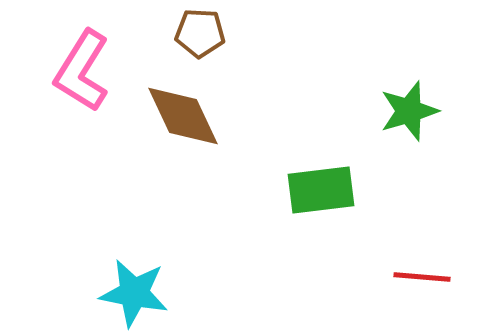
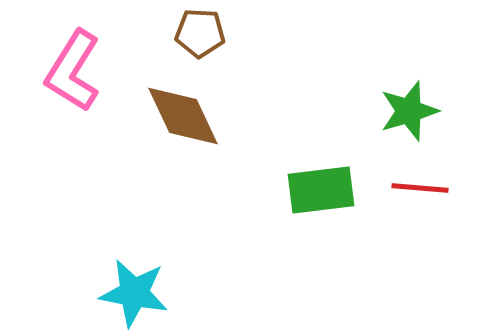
pink L-shape: moved 9 px left
red line: moved 2 px left, 89 px up
